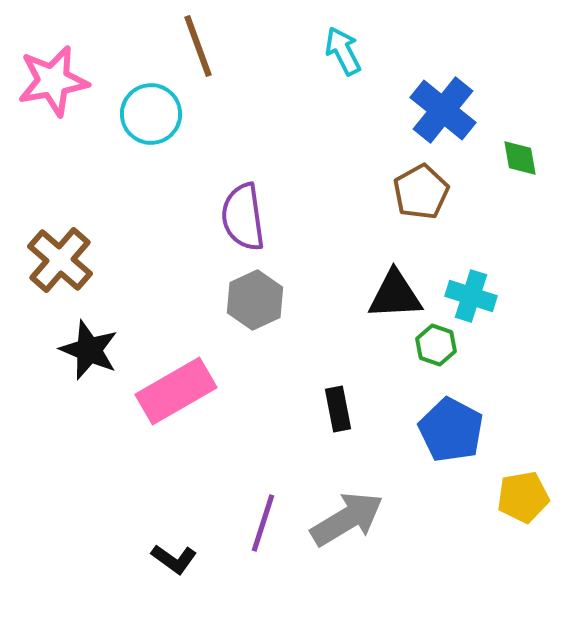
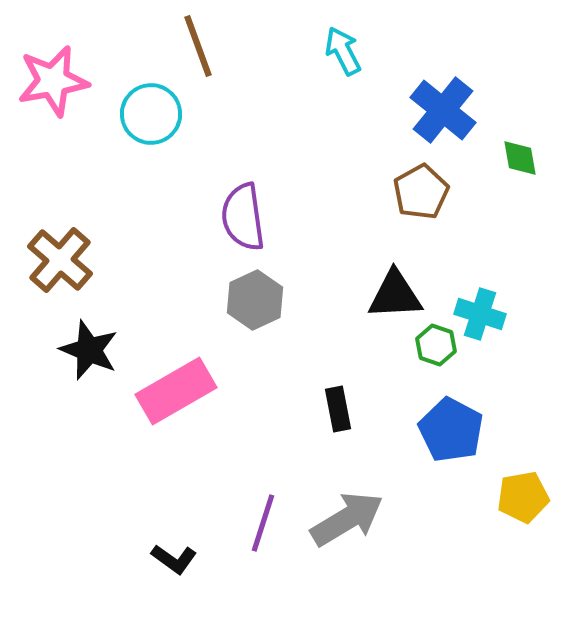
cyan cross: moved 9 px right, 18 px down
